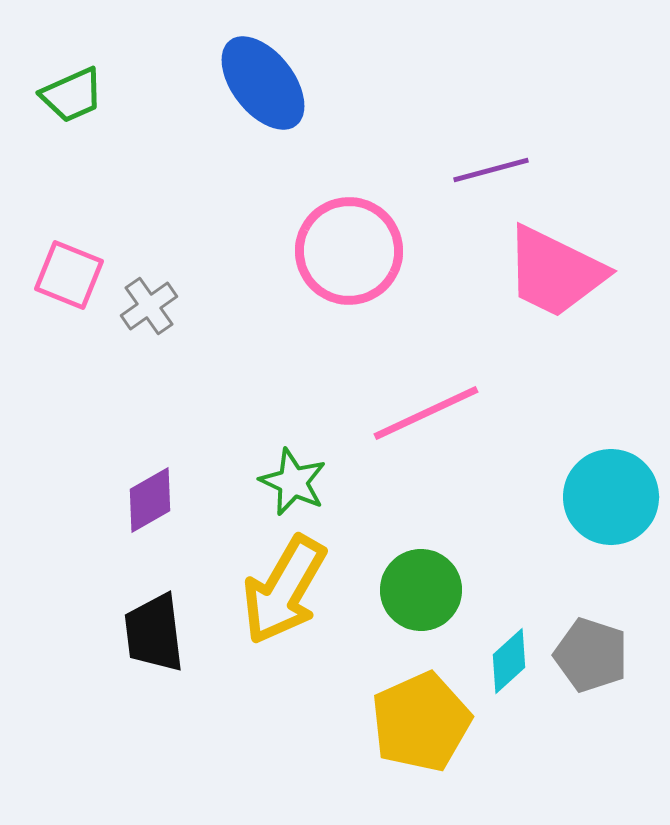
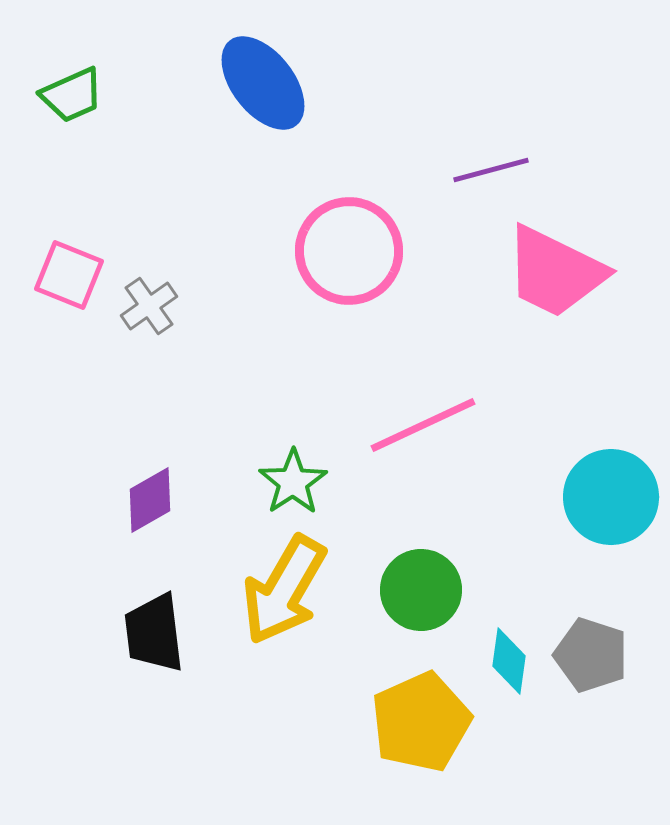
pink line: moved 3 px left, 12 px down
green star: rotated 14 degrees clockwise
cyan diamond: rotated 40 degrees counterclockwise
